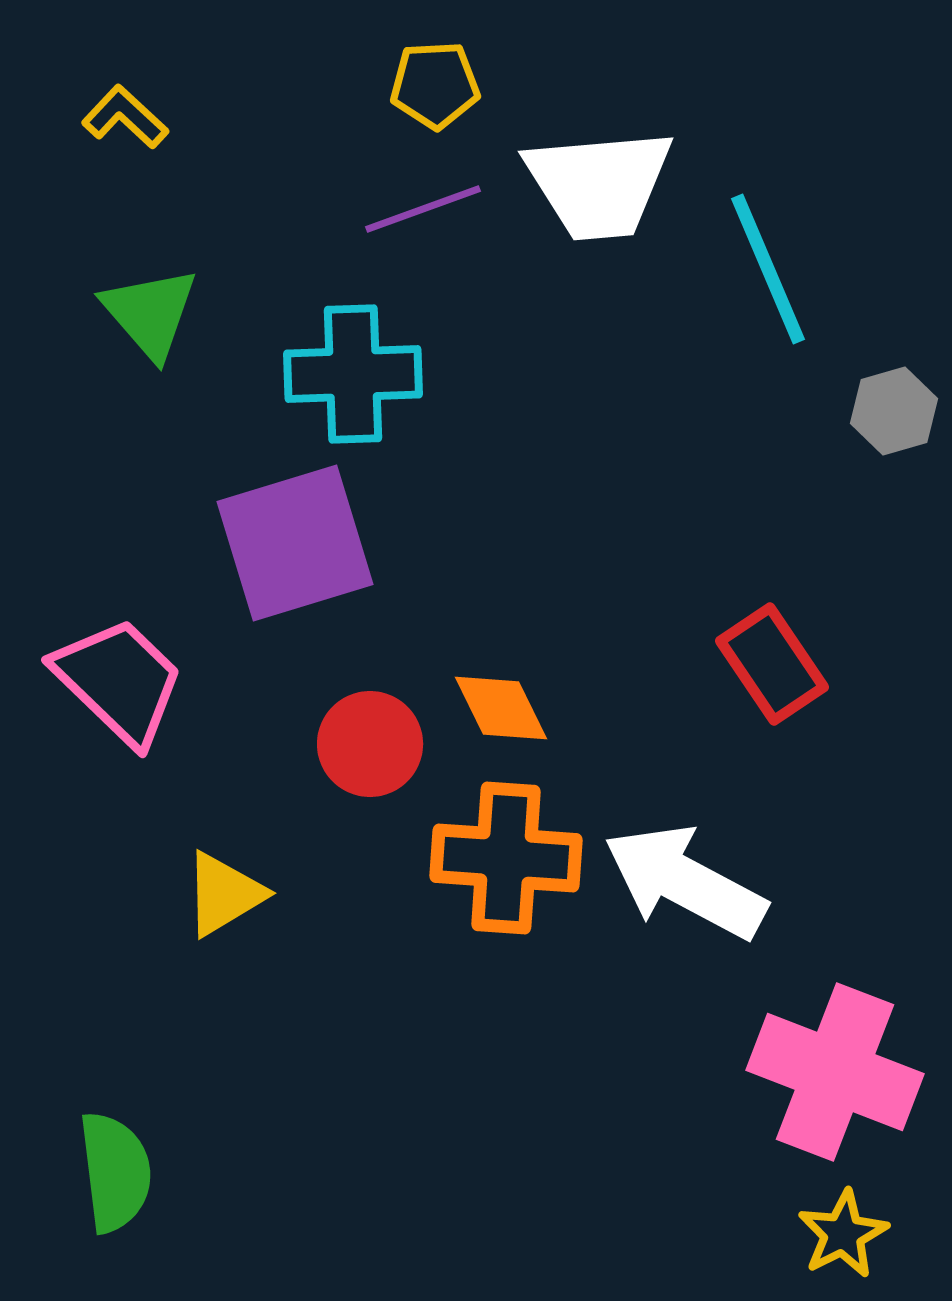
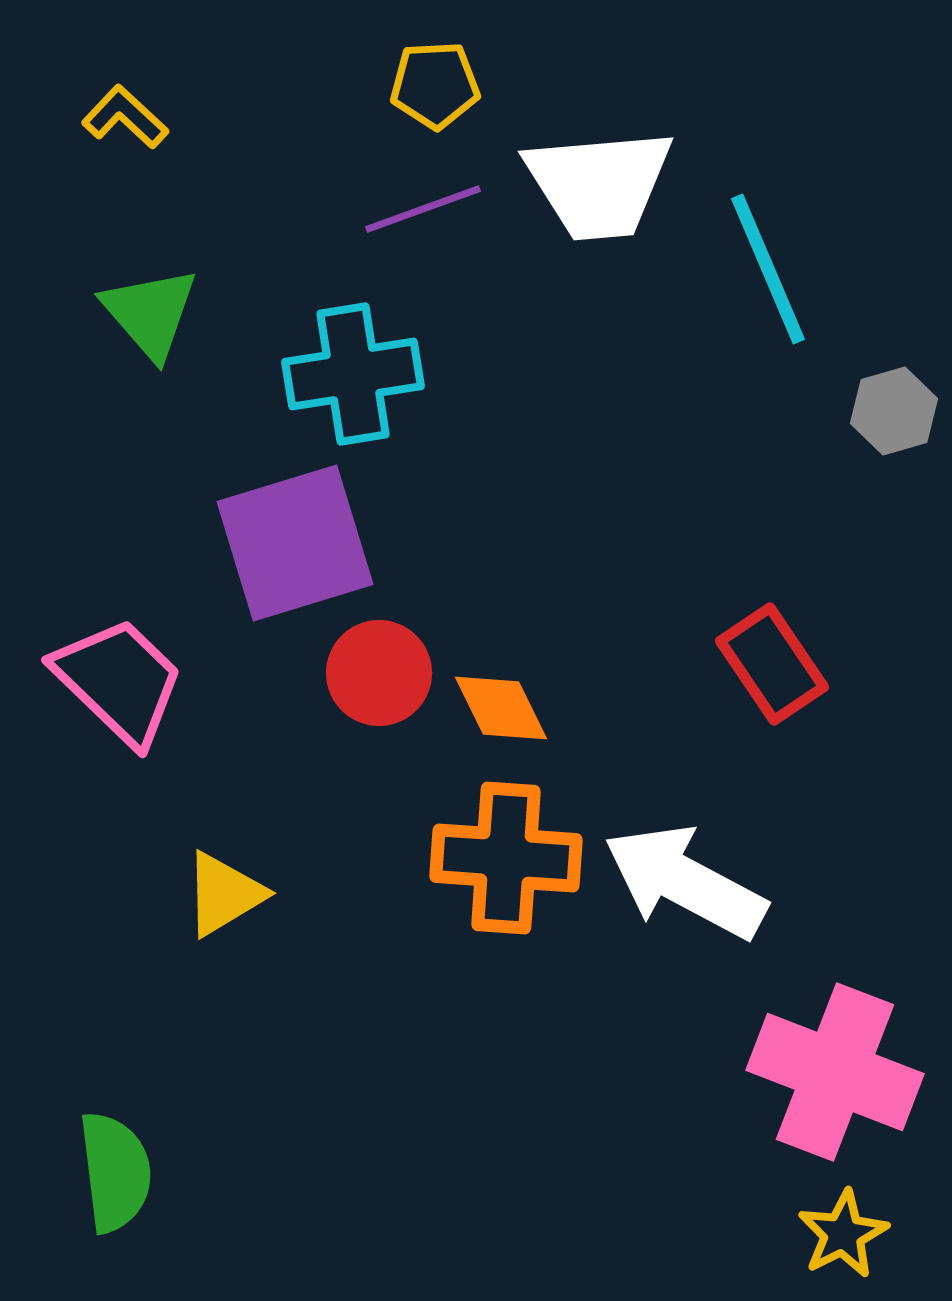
cyan cross: rotated 7 degrees counterclockwise
red circle: moved 9 px right, 71 px up
